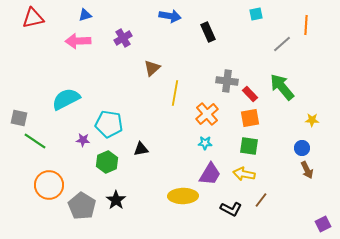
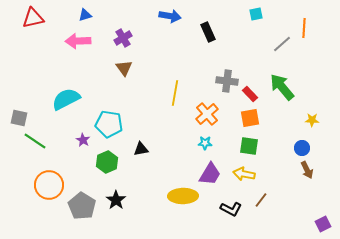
orange line: moved 2 px left, 3 px down
brown triangle: moved 28 px left; rotated 24 degrees counterclockwise
purple star: rotated 24 degrees clockwise
